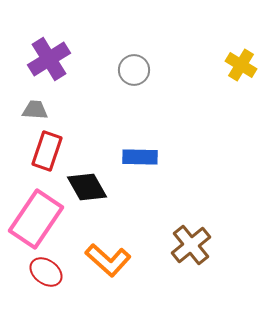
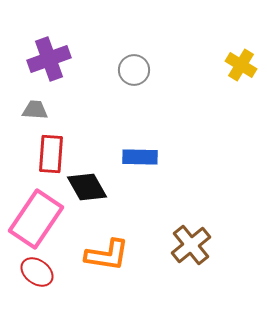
purple cross: rotated 12 degrees clockwise
red rectangle: moved 4 px right, 3 px down; rotated 15 degrees counterclockwise
orange L-shape: moved 1 px left, 5 px up; rotated 33 degrees counterclockwise
red ellipse: moved 9 px left
